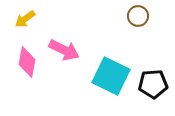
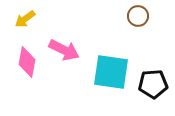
cyan square: moved 4 px up; rotated 18 degrees counterclockwise
